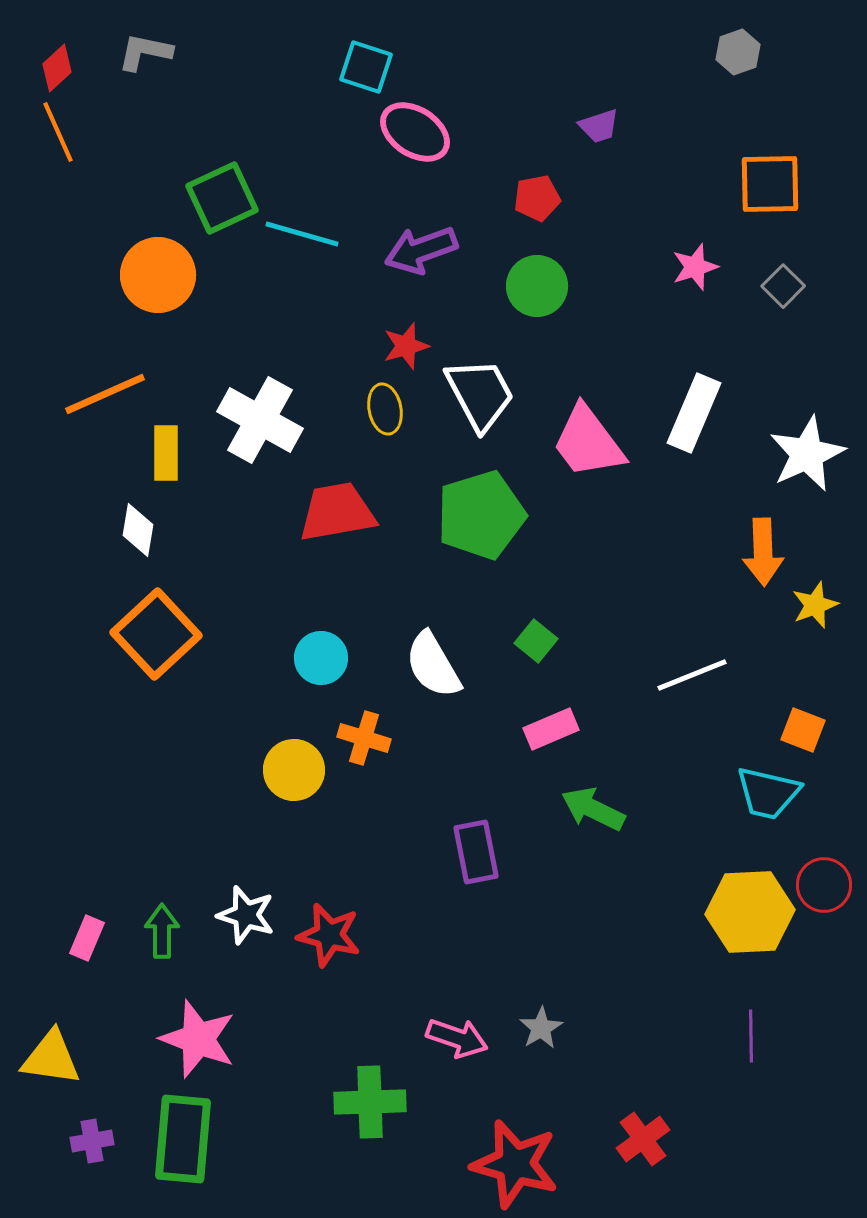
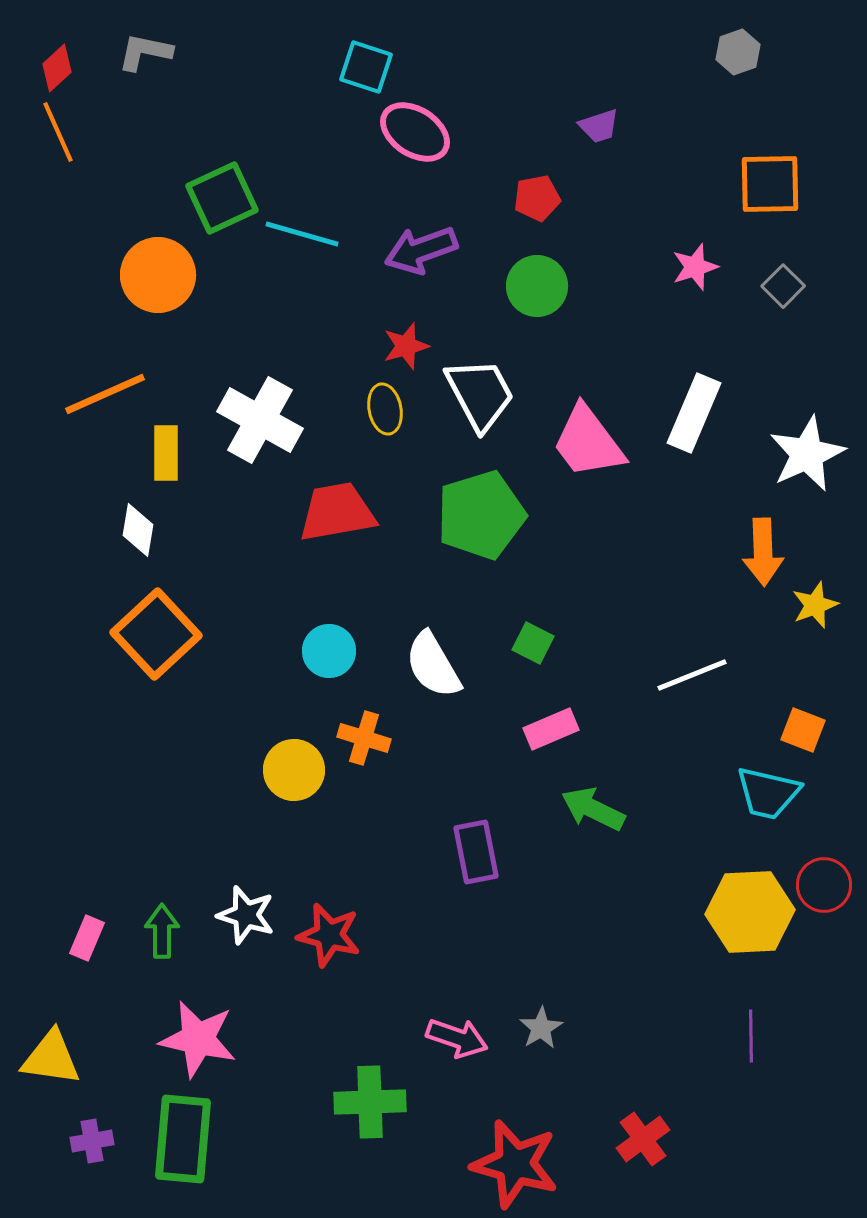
green square at (536, 641): moved 3 px left, 2 px down; rotated 12 degrees counterclockwise
cyan circle at (321, 658): moved 8 px right, 7 px up
pink star at (198, 1039): rotated 8 degrees counterclockwise
